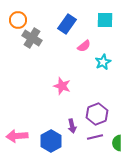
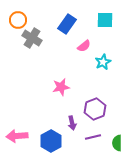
pink star: moved 1 px left, 1 px down; rotated 30 degrees counterclockwise
purple hexagon: moved 2 px left, 5 px up
purple arrow: moved 3 px up
purple line: moved 2 px left
